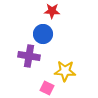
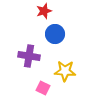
red star: moved 8 px left; rotated 21 degrees counterclockwise
blue circle: moved 12 px right
pink square: moved 4 px left
